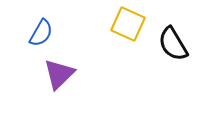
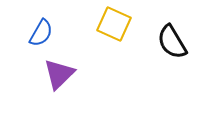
yellow square: moved 14 px left
black semicircle: moved 1 px left, 2 px up
